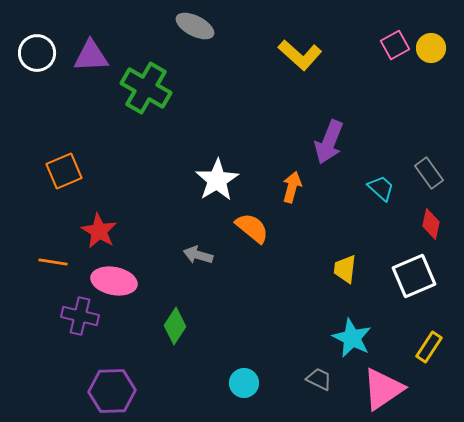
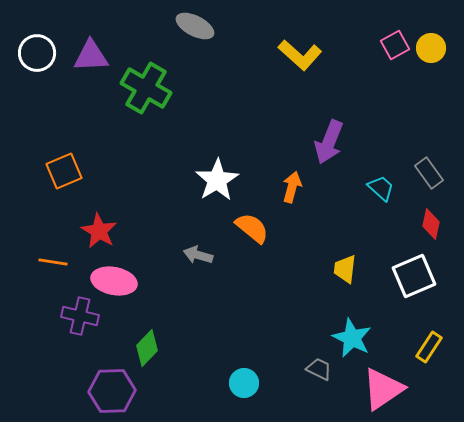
green diamond: moved 28 px left, 22 px down; rotated 12 degrees clockwise
gray trapezoid: moved 10 px up
